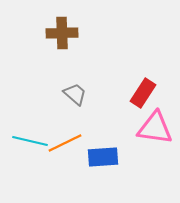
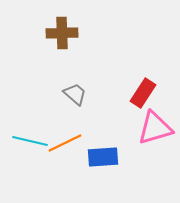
pink triangle: rotated 24 degrees counterclockwise
